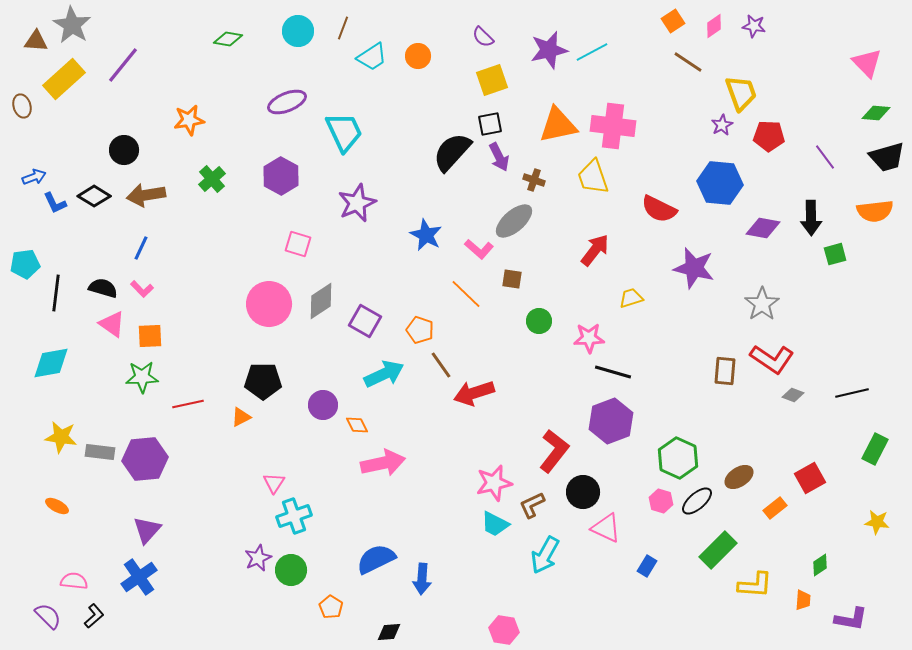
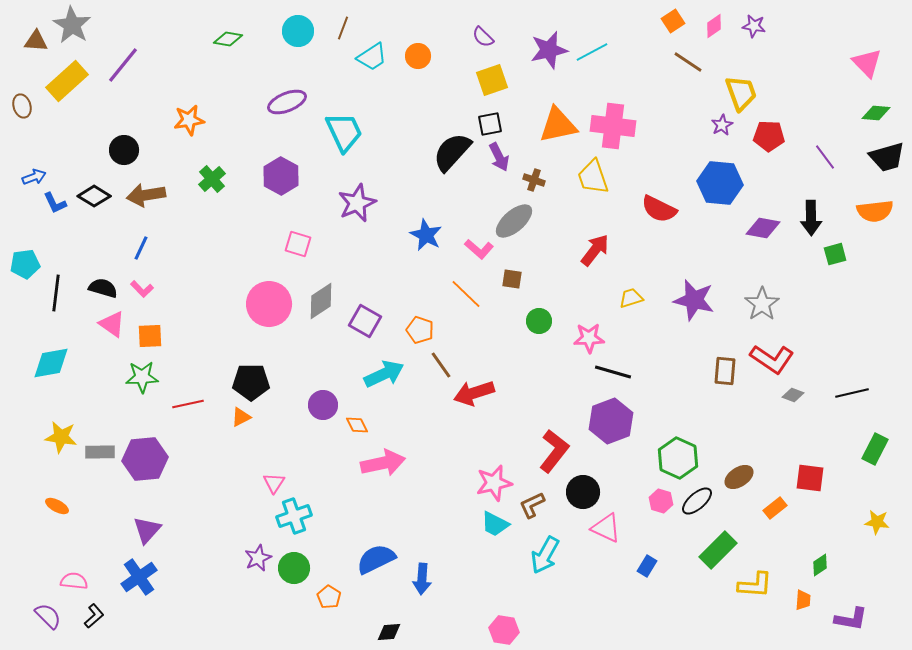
yellow rectangle at (64, 79): moved 3 px right, 2 px down
purple star at (694, 268): moved 32 px down
black pentagon at (263, 381): moved 12 px left, 1 px down
gray rectangle at (100, 452): rotated 8 degrees counterclockwise
red square at (810, 478): rotated 36 degrees clockwise
green circle at (291, 570): moved 3 px right, 2 px up
orange pentagon at (331, 607): moved 2 px left, 10 px up
